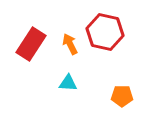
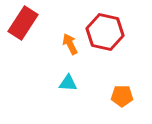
red rectangle: moved 8 px left, 21 px up
